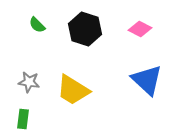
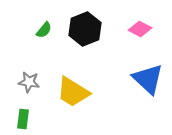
green semicircle: moved 7 px right, 5 px down; rotated 96 degrees counterclockwise
black hexagon: rotated 20 degrees clockwise
blue triangle: moved 1 px right, 1 px up
yellow trapezoid: moved 2 px down
